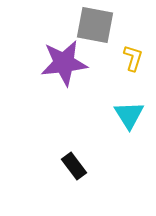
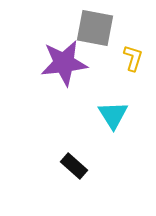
gray square: moved 3 px down
cyan triangle: moved 16 px left
black rectangle: rotated 12 degrees counterclockwise
